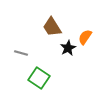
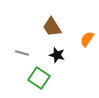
orange semicircle: moved 2 px right, 2 px down
black star: moved 11 px left, 7 px down; rotated 28 degrees counterclockwise
gray line: moved 1 px right
